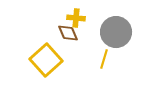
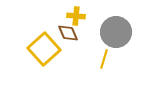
yellow cross: moved 2 px up
yellow square: moved 2 px left, 11 px up
